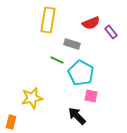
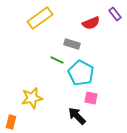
yellow rectangle: moved 8 px left, 2 px up; rotated 45 degrees clockwise
purple rectangle: moved 4 px right, 18 px up
pink square: moved 2 px down
